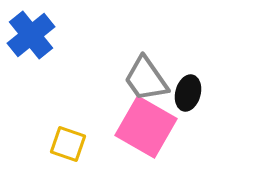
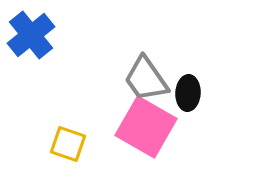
black ellipse: rotated 12 degrees counterclockwise
